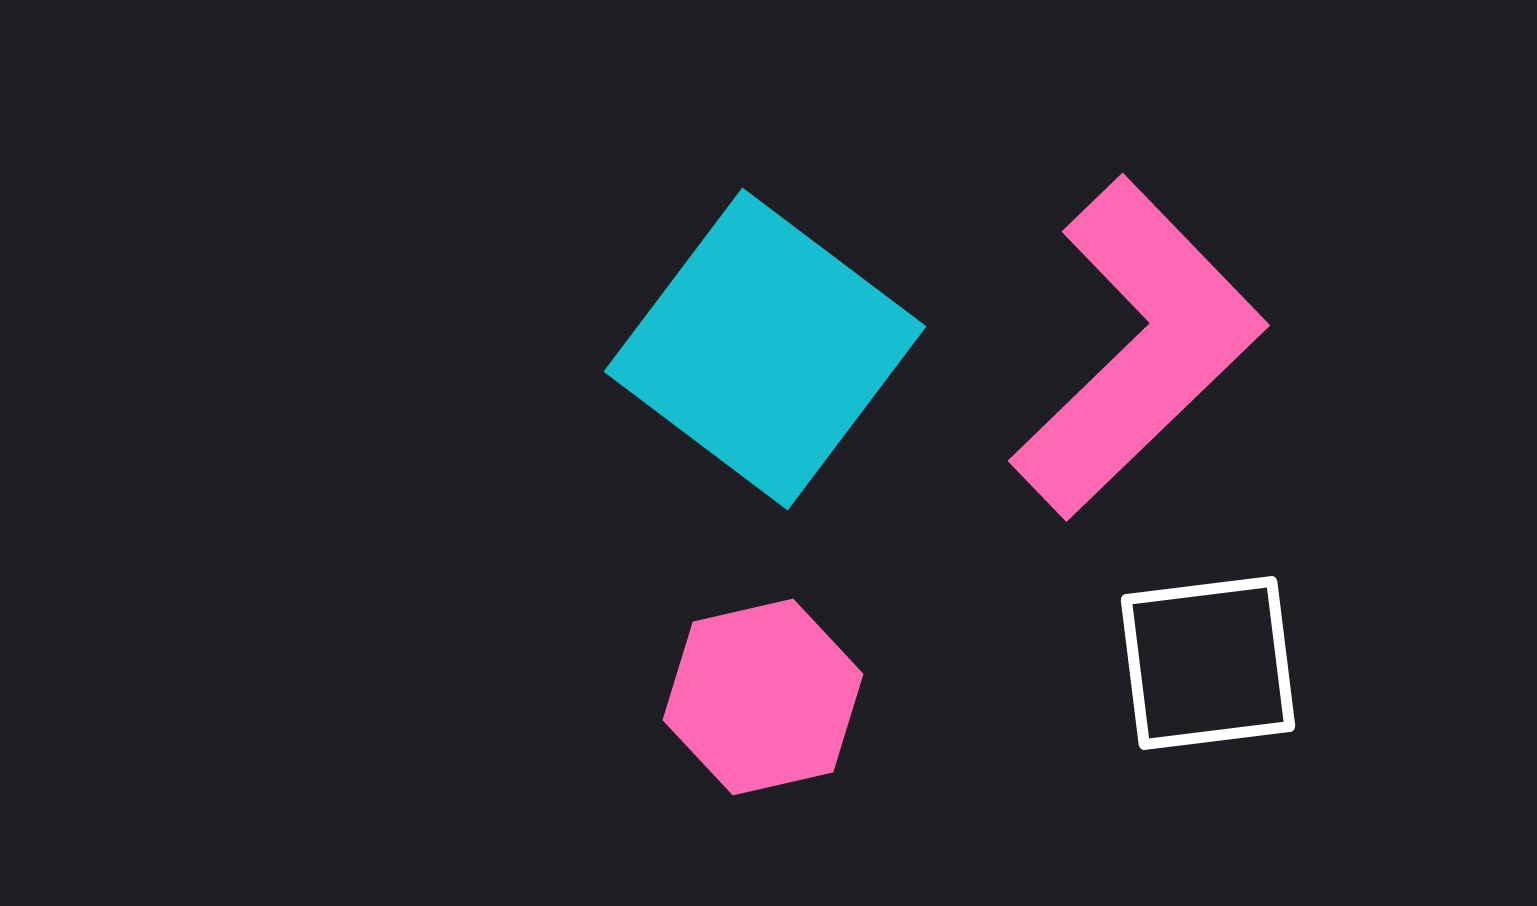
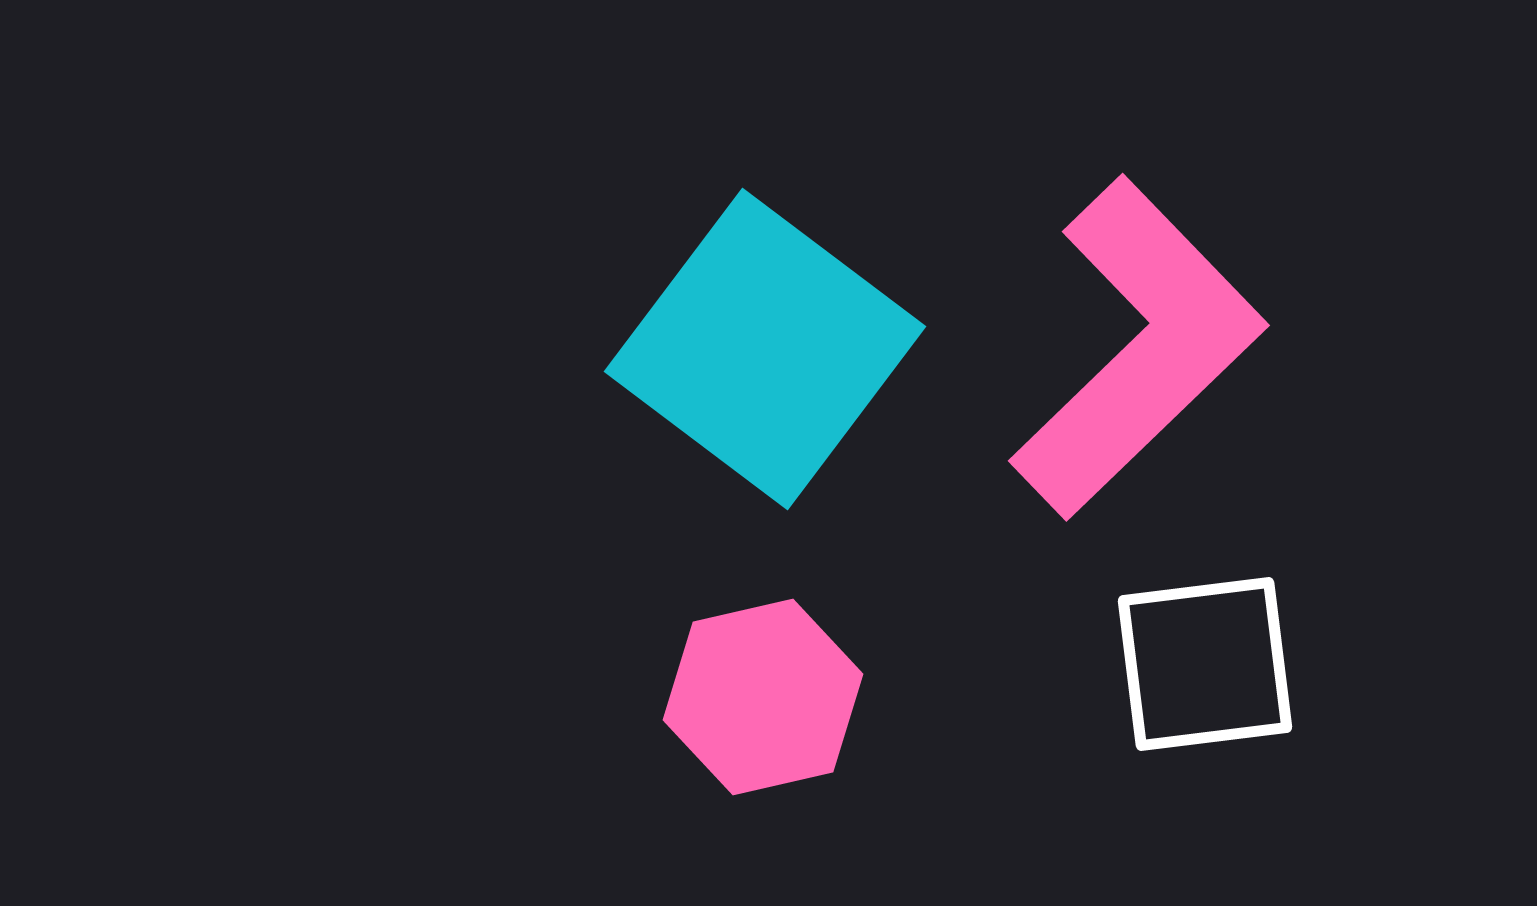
white square: moved 3 px left, 1 px down
